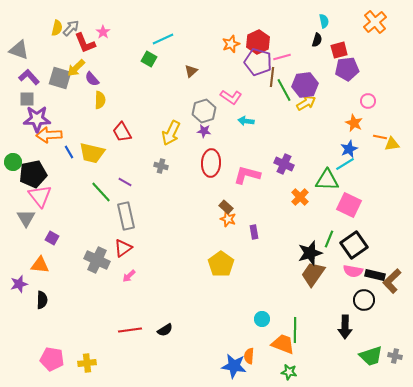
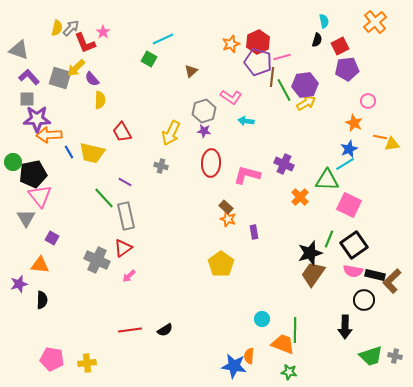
red square at (339, 50): moved 1 px right, 4 px up; rotated 12 degrees counterclockwise
green line at (101, 192): moved 3 px right, 6 px down
